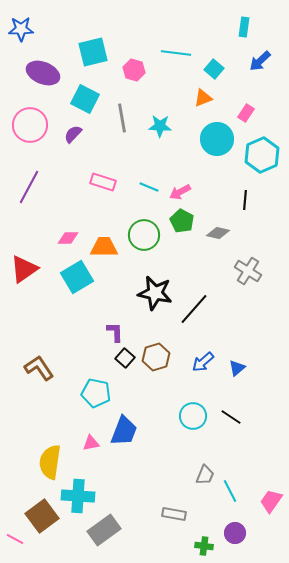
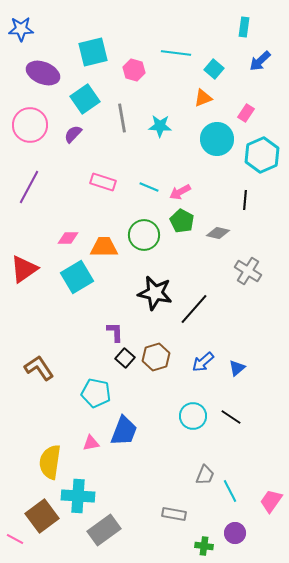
cyan square at (85, 99): rotated 28 degrees clockwise
